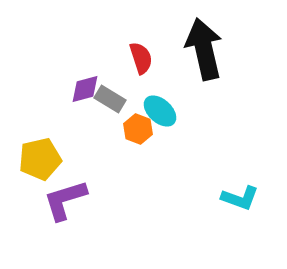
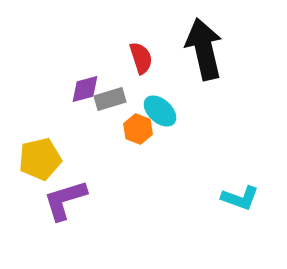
gray rectangle: rotated 48 degrees counterclockwise
